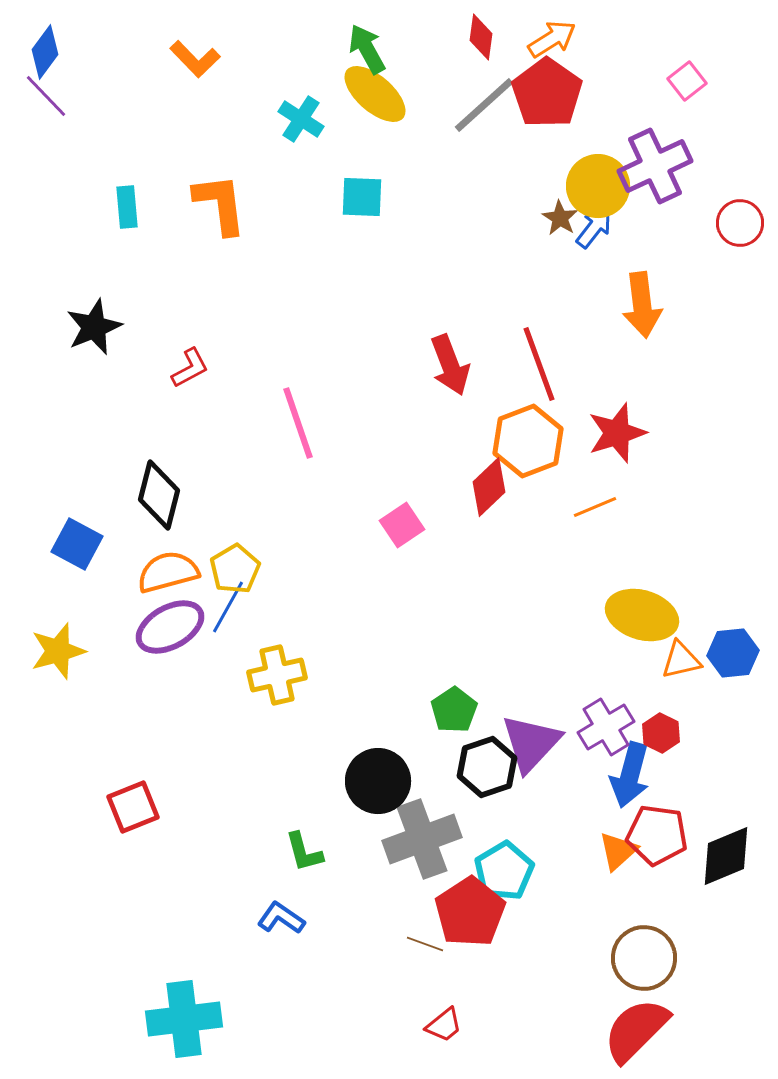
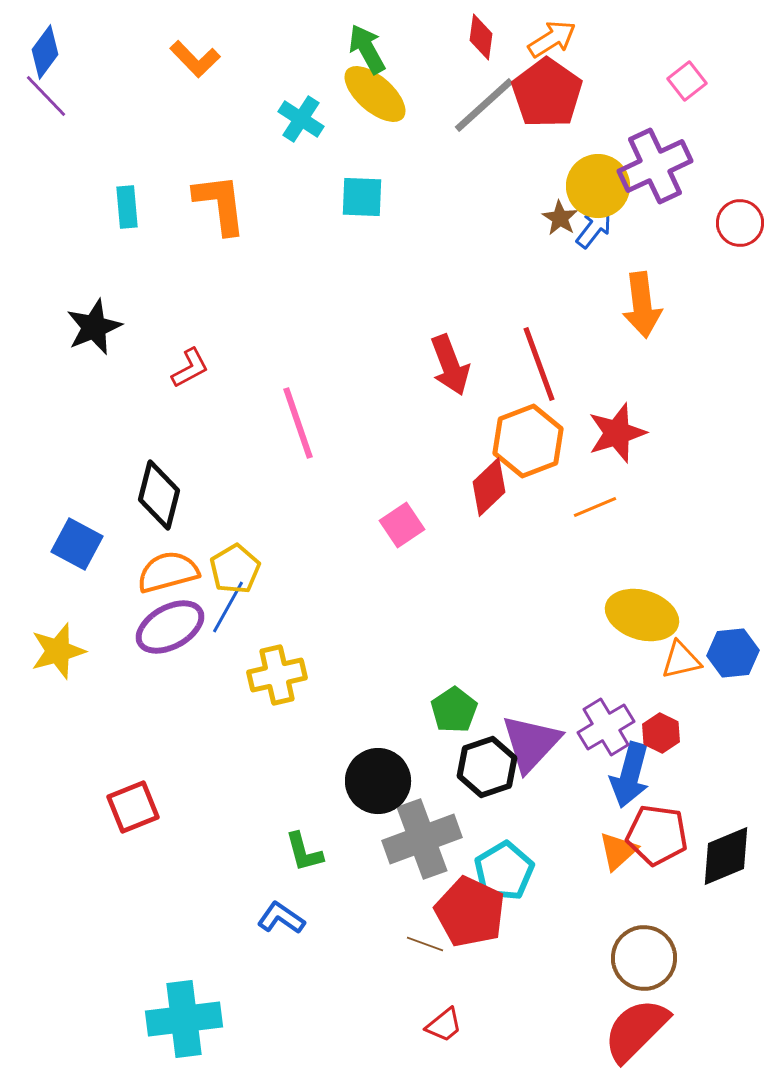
red pentagon at (470, 912): rotated 14 degrees counterclockwise
